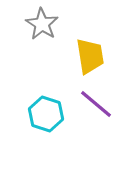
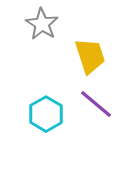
yellow trapezoid: rotated 9 degrees counterclockwise
cyan hexagon: rotated 12 degrees clockwise
